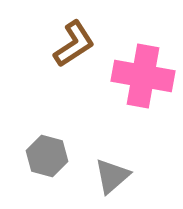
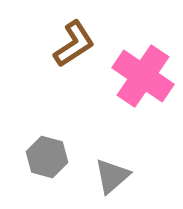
pink cross: rotated 24 degrees clockwise
gray hexagon: moved 1 px down
